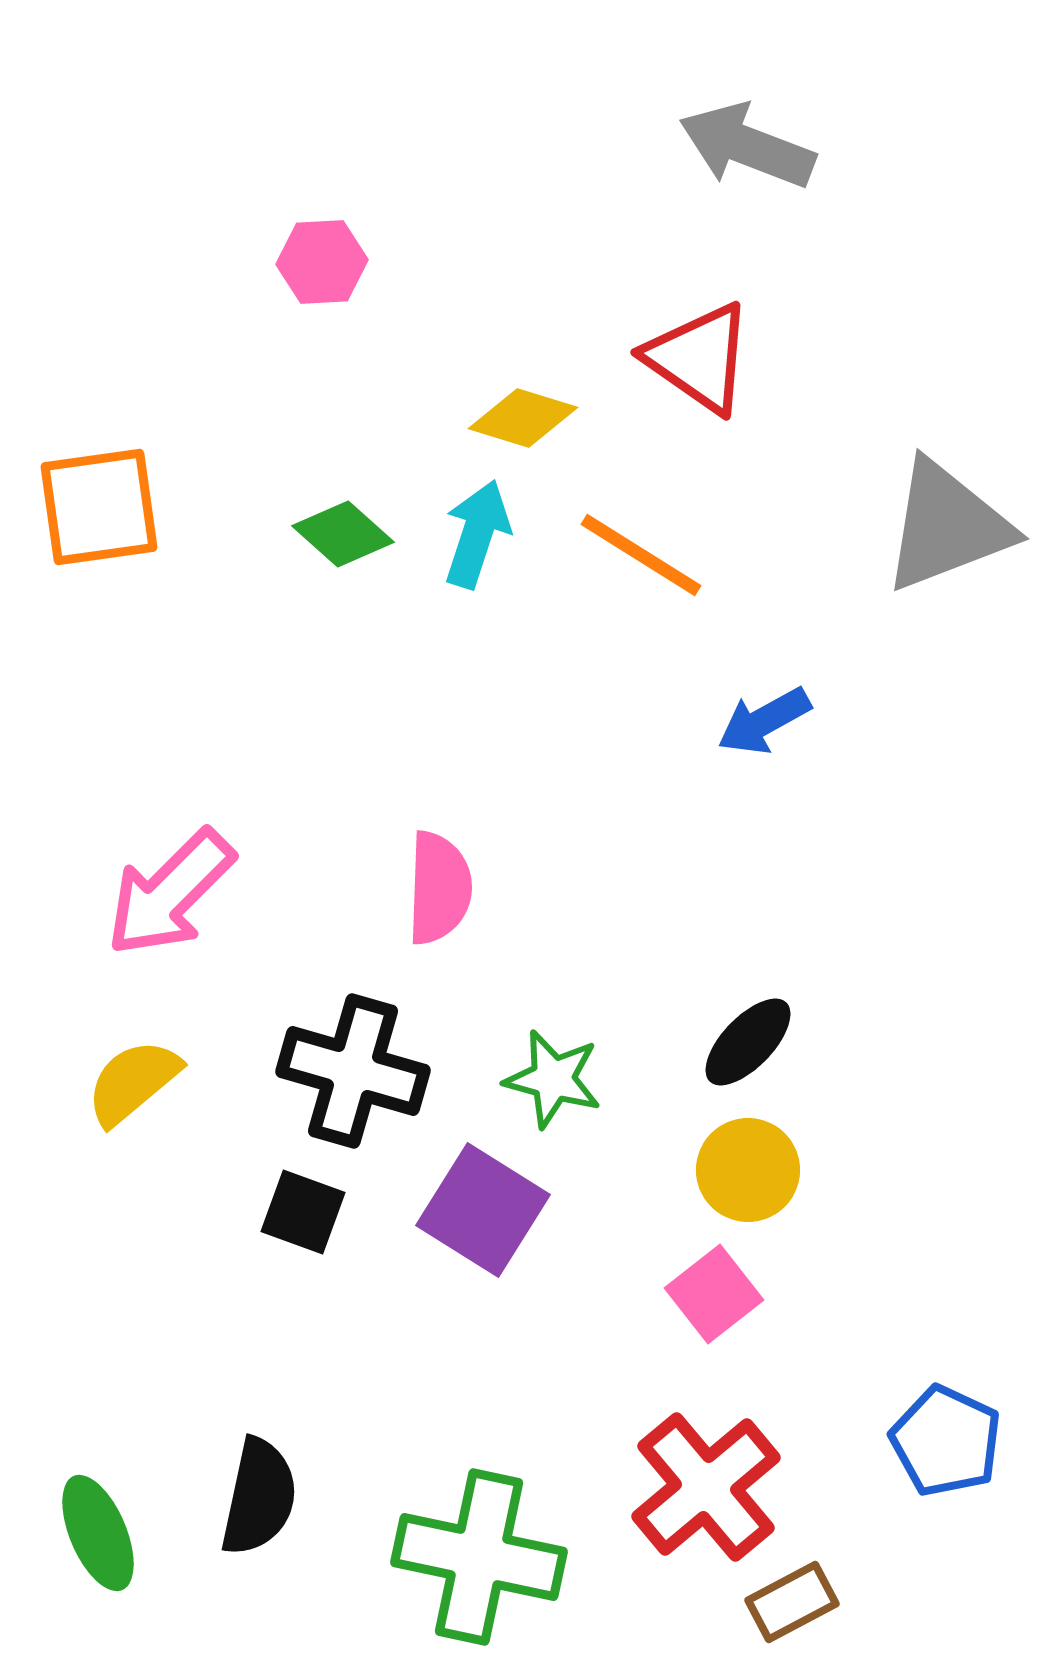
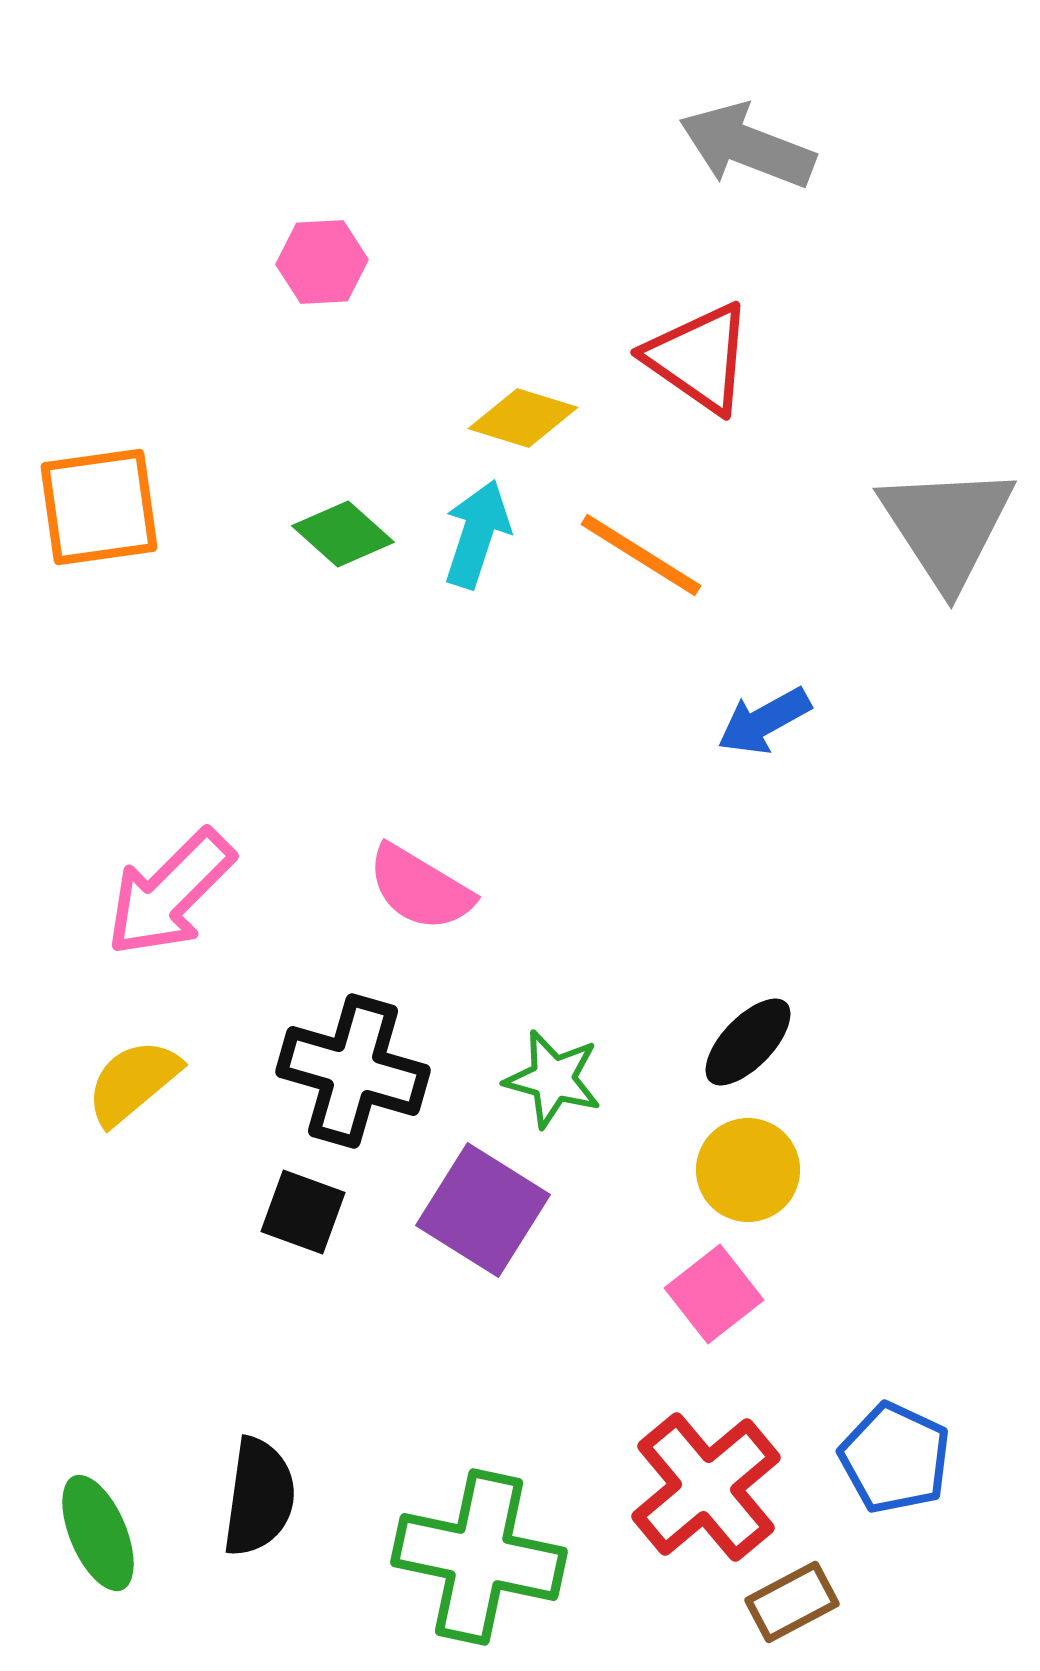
gray triangle: rotated 42 degrees counterclockwise
pink semicircle: moved 19 px left; rotated 119 degrees clockwise
blue pentagon: moved 51 px left, 17 px down
black semicircle: rotated 4 degrees counterclockwise
